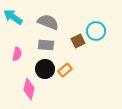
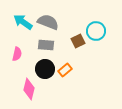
cyan arrow: moved 10 px right, 5 px down
